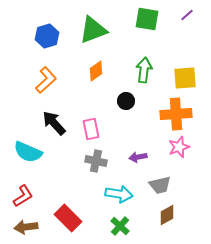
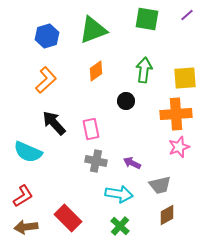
purple arrow: moved 6 px left, 6 px down; rotated 36 degrees clockwise
